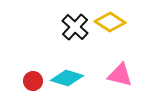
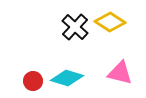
pink triangle: moved 2 px up
